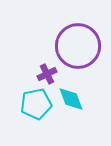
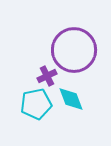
purple circle: moved 4 px left, 4 px down
purple cross: moved 2 px down
